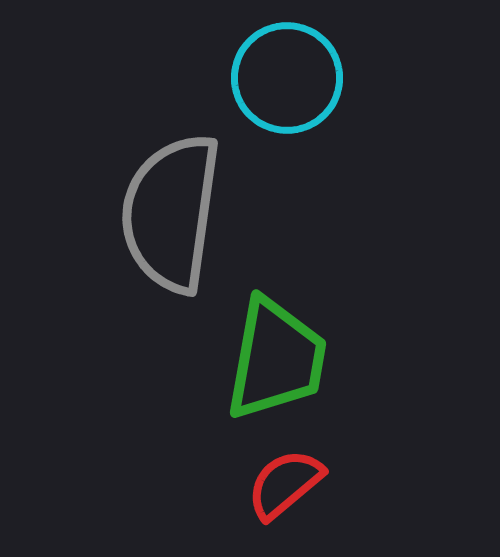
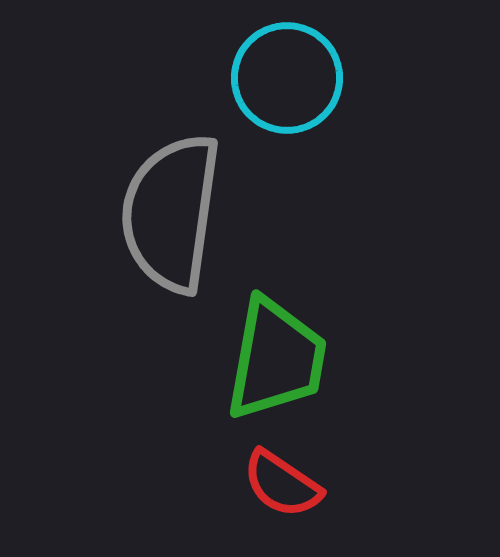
red semicircle: moved 3 px left; rotated 106 degrees counterclockwise
